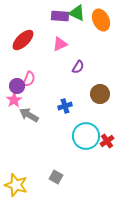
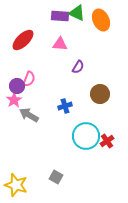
pink triangle: rotated 28 degrees clockwise
